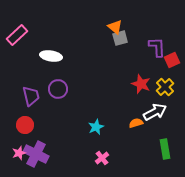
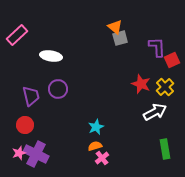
orange semicircle: moved 41 px left, 23 px down
